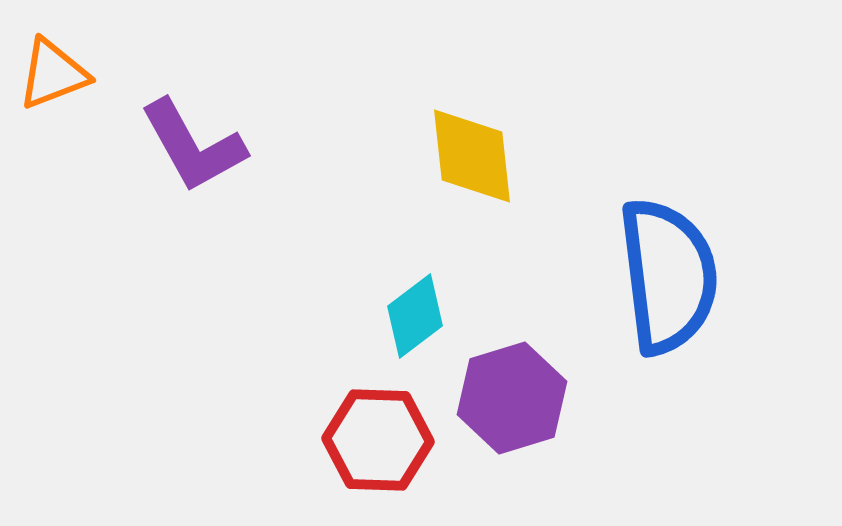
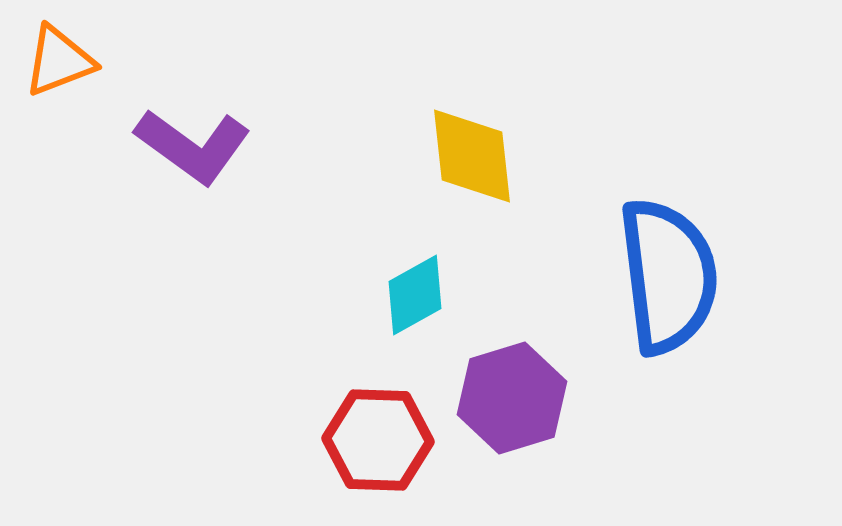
orange triangle: moved 6 px right, 13 px up
purple L-shape: rotated 25 degrees counterclockwise
cyan diamond: moved 21 px up; rotated 8 degrees clockwise
